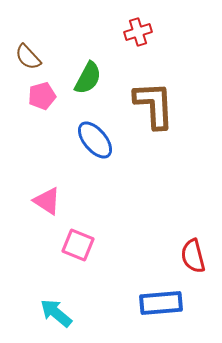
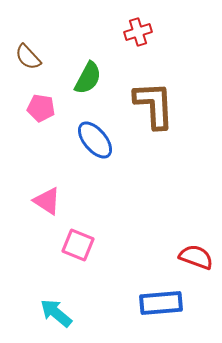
pink pentagon: moved 1 px left, 12 px down; rotated 24 degrees clockwise
red semicircle: moved 3 px right, 1 px down; rotated 124 degrees clockwise
